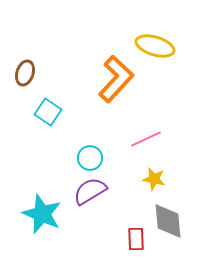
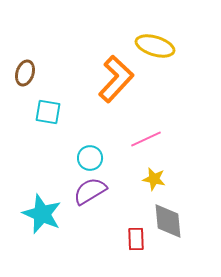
cyan square: rotated 24 degrees counterclockwise
